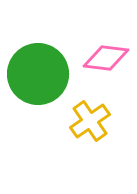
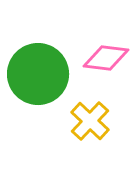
yellow cross: rotated 12 degrees counterclockwise
